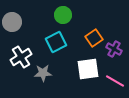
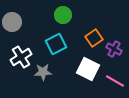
cyan square: moved 2 px down
white square: rotated 35 degrees clockwise
gray star: moved 1 px up
